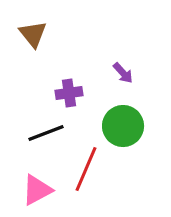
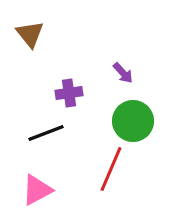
brown triangle: moved 3 px left
green circle: moved 10 px right, 5 px up
red line: moved 25 px right
